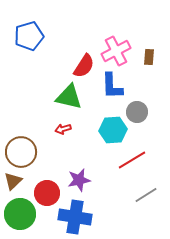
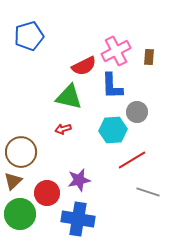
red semicircle: rotated 30 degrees clockwise
gray line: moved 2 px right, 3 px up; rotated 50 degrees clockwise
blue cross: moved 3 px right, 2 px down
